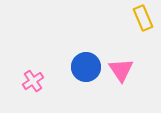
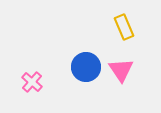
yellow rectangle: moved 19 px left, 9 px down
pink cross: moved 1 px left, 1 px down; rotated 15 degrees counterclockwise
